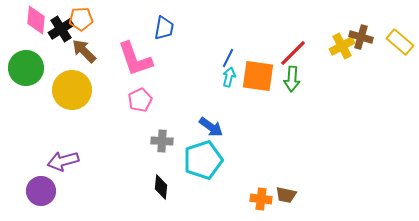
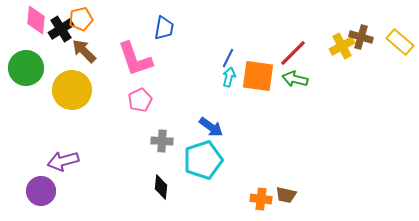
orange pentagon: rotated 10 degrees counterclockwise
green arrow: moved 3 px right; rotated 100 degrees clockwise
